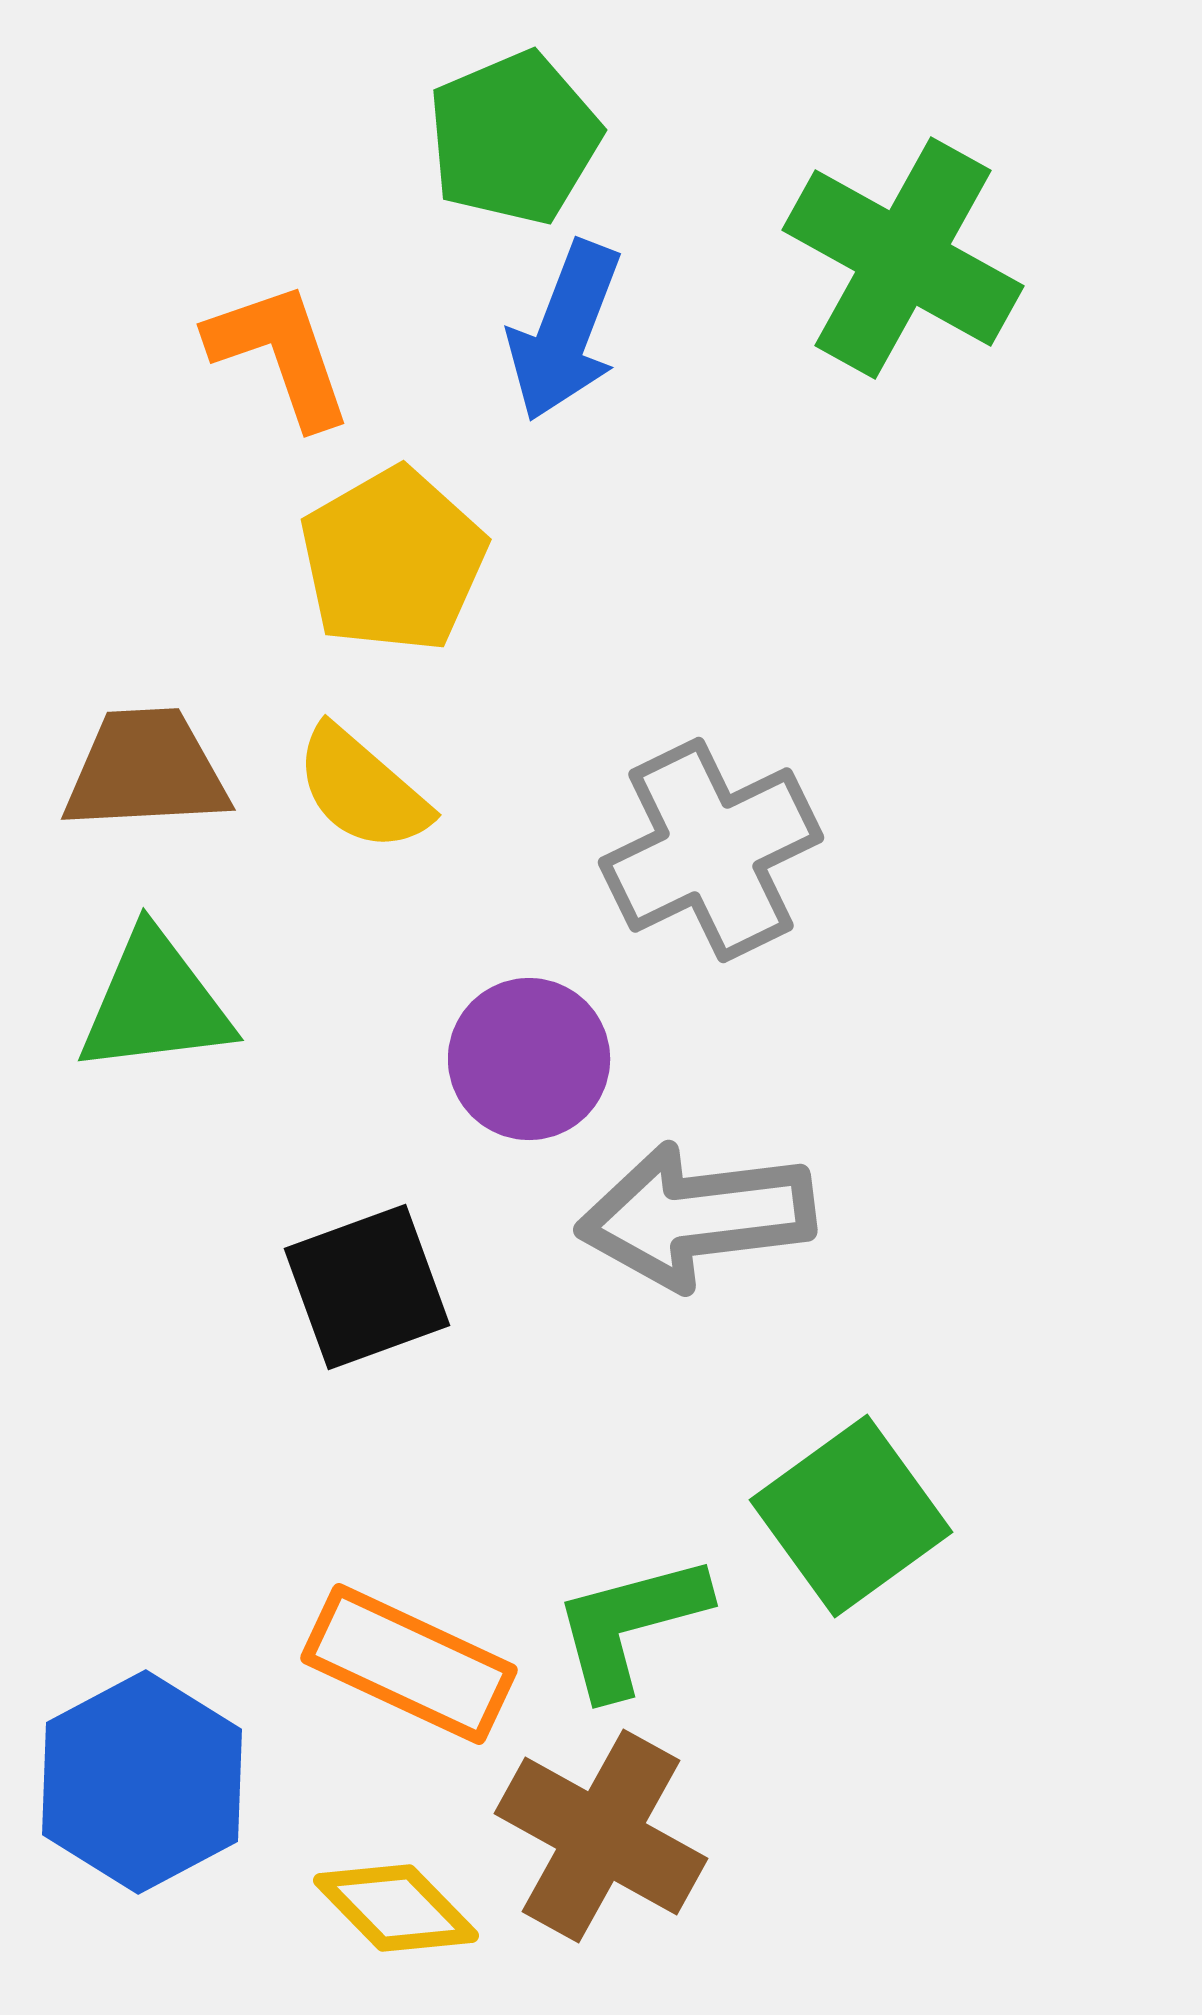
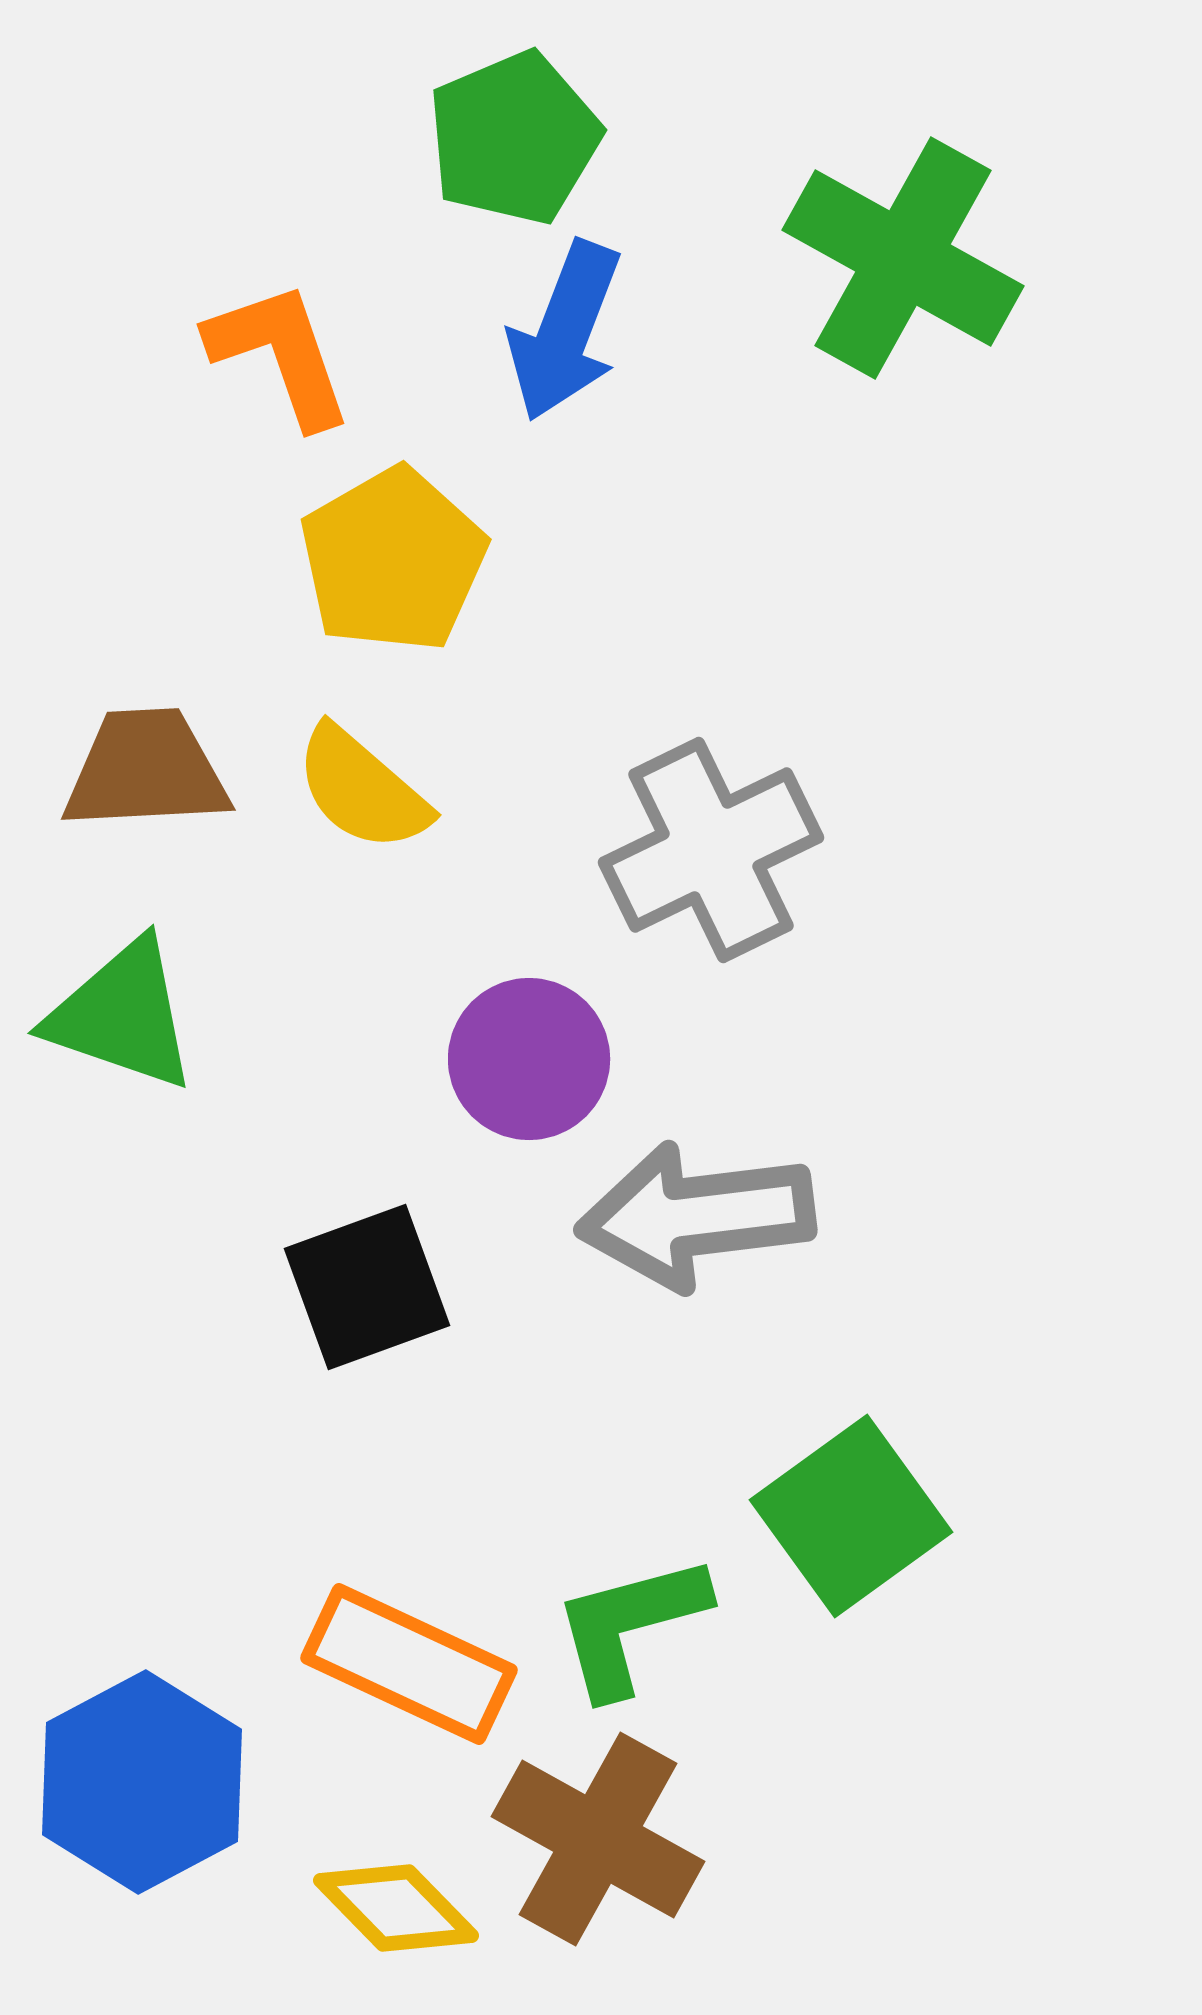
green triangle: moved 33 px left, 12 px down; rotated 26 degrees clockwise
brown cross: moved 3 px left, 3 px down
